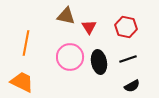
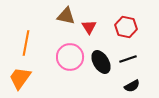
black ellipse: moved 2 px right; rotated 20 degrees counterclockwise
orange trapezoid: moved 2 px left, 4 px up; rotated 80 degrees counterclockwise
